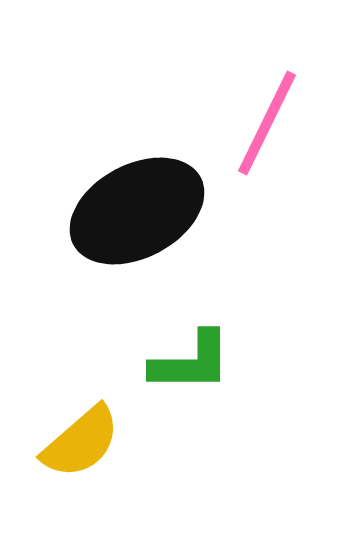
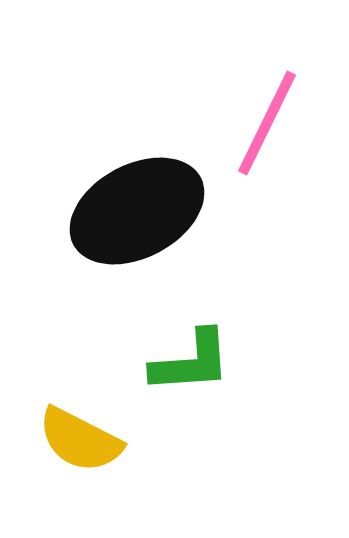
green L-shape: rotated 4 degrees counterclockwise
yellow semicircle: moved 1 px left, 2 px up; rotated 68 degrees clockwise
